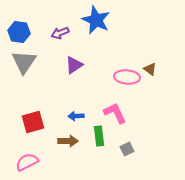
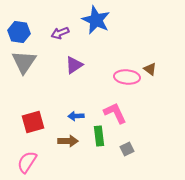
pink semicircle: rotated 30 degrees counterclockwise
